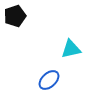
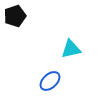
blue ellipse: moved 1 px right, 1 px down
